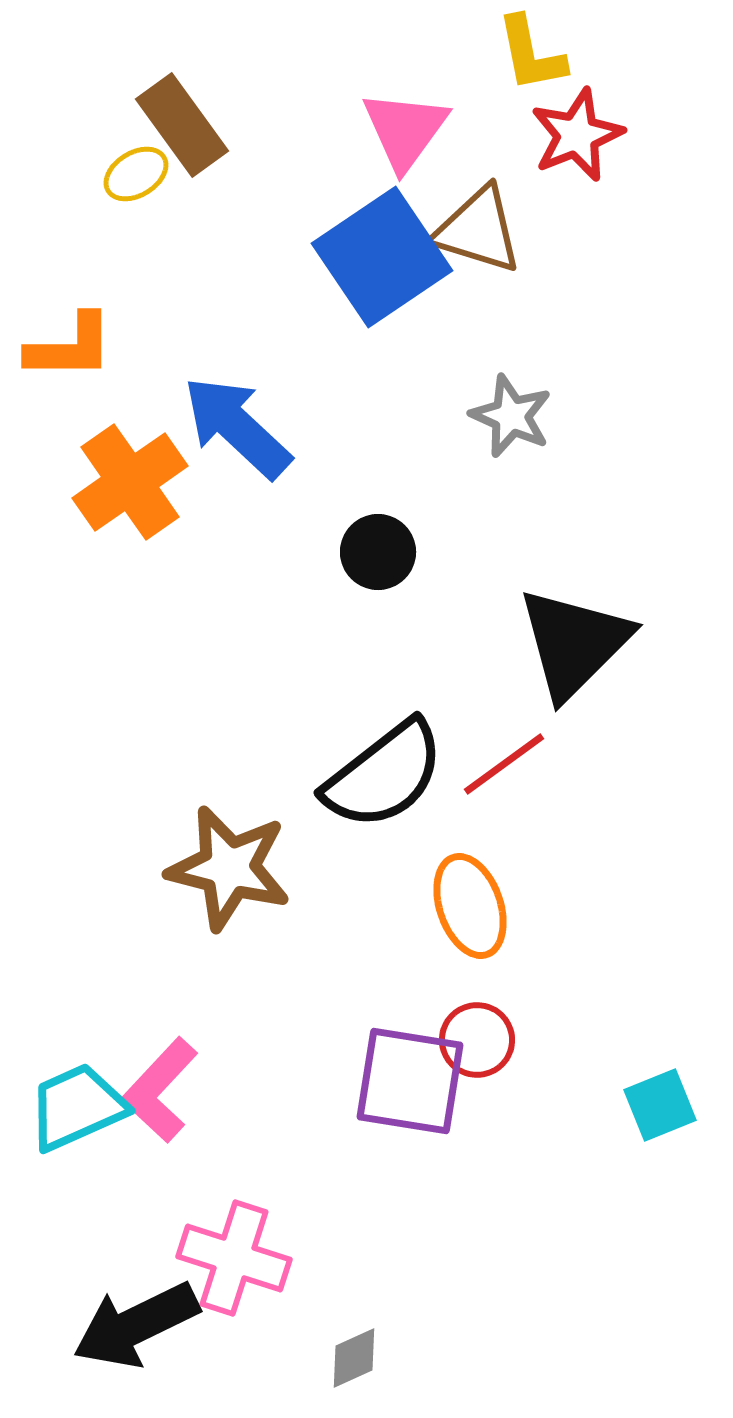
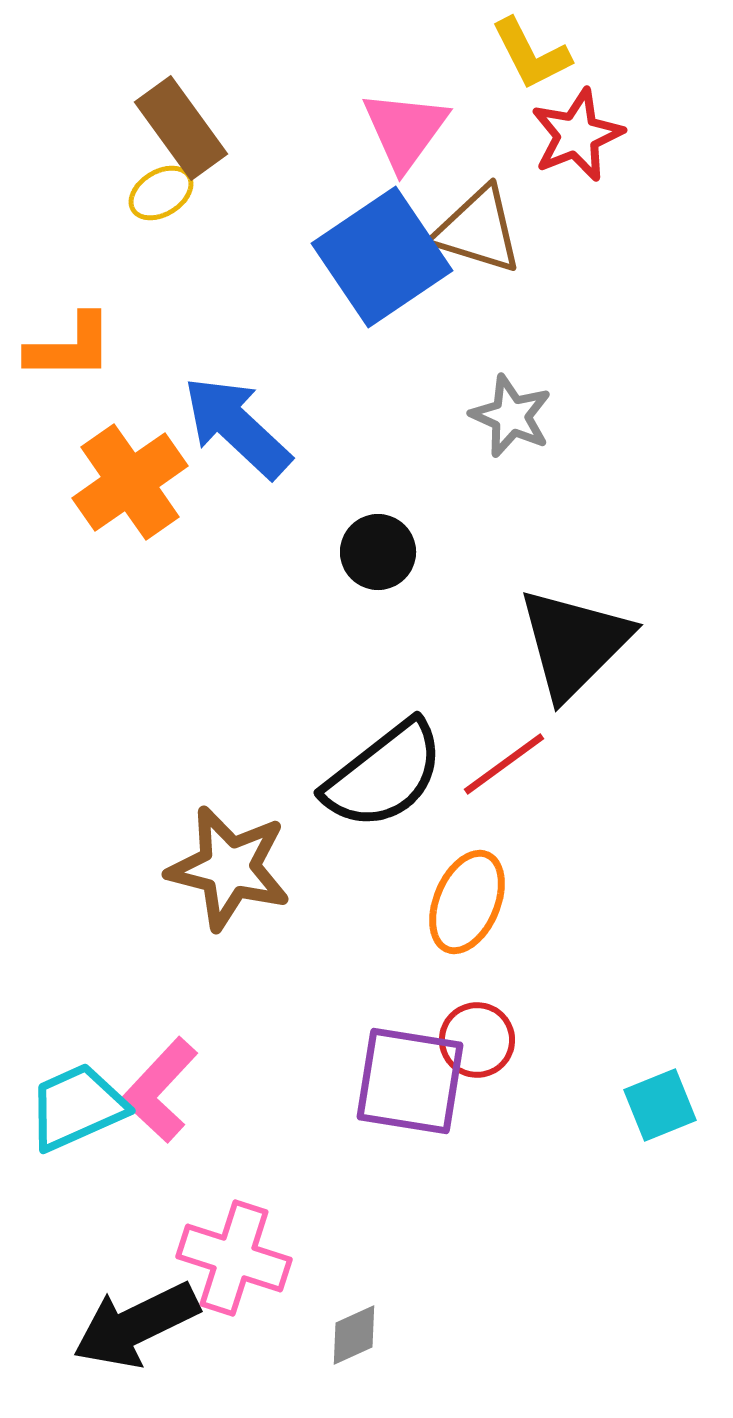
yellow L-shape: rotated 16 degrees counterclockwise
brown rectangle: moved 1 px left, 3 px down
yellow ellipse: moved 25 px right, 19 px down
orange ellipse: moved 3 px left, 4 px up; rotated 42 degrees clockwise
gray diamond: moved 23 px up
